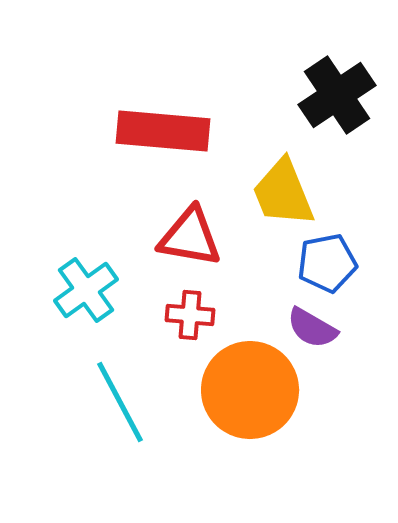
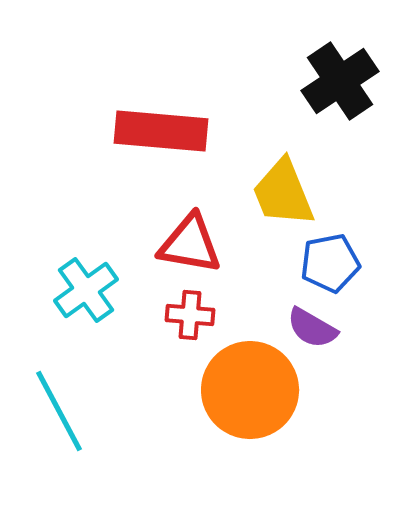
black cross: moved 3 px right, 14 px up
red rectangle: moved 2 px left
red triangle: moved 7 px down
blue pentagon: moved 3 px right
cyan line: moved 61 px left, 9 px down
